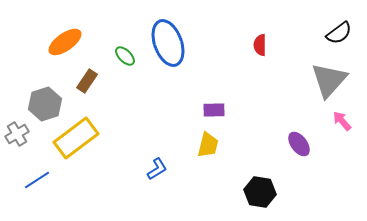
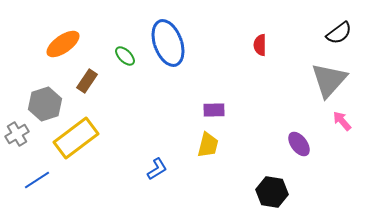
orange ellipse: moved 2 px left, 2 px down
black hexagon: moved 12 px right
